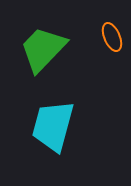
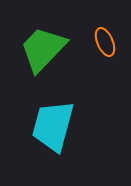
orange ellipse: moved 7 px left, 5 px down
